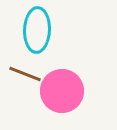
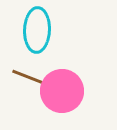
brown line: moved 3 px right, 3 px down
